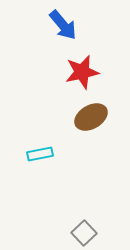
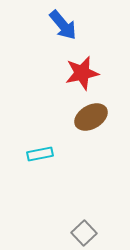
red star: moved 1 px down
